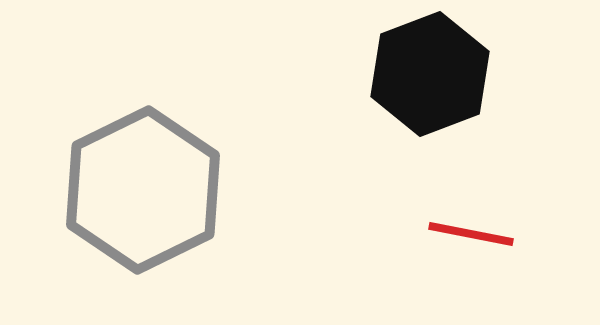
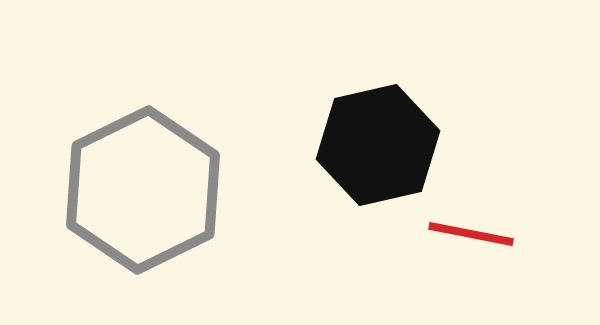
black hexagon: moved 52 px left, 71 px down; rotated 8 degrees clockwise
